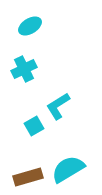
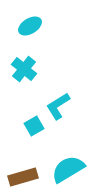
cyan cross: rotated 25 degrees counterclockwise
brown rectangle: moved 5 px left
